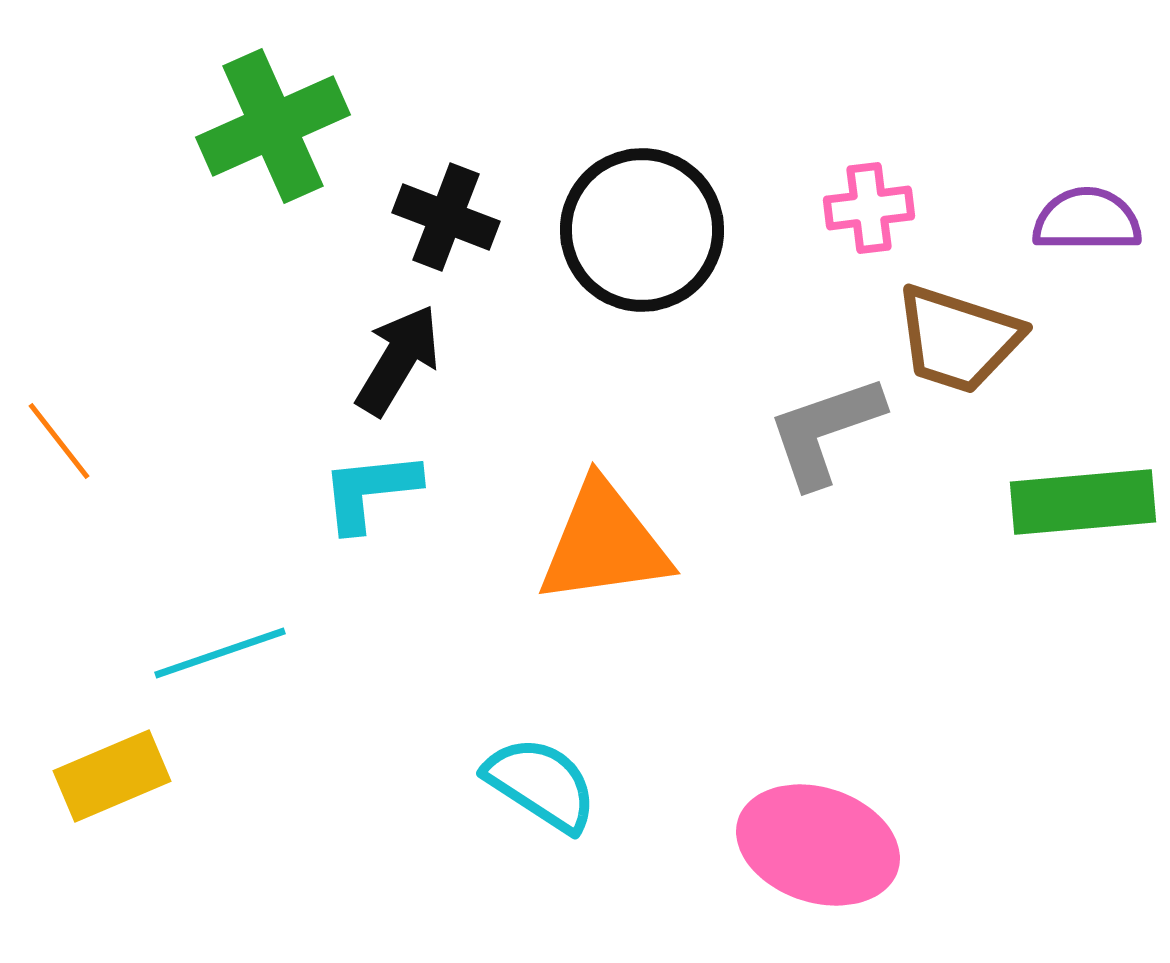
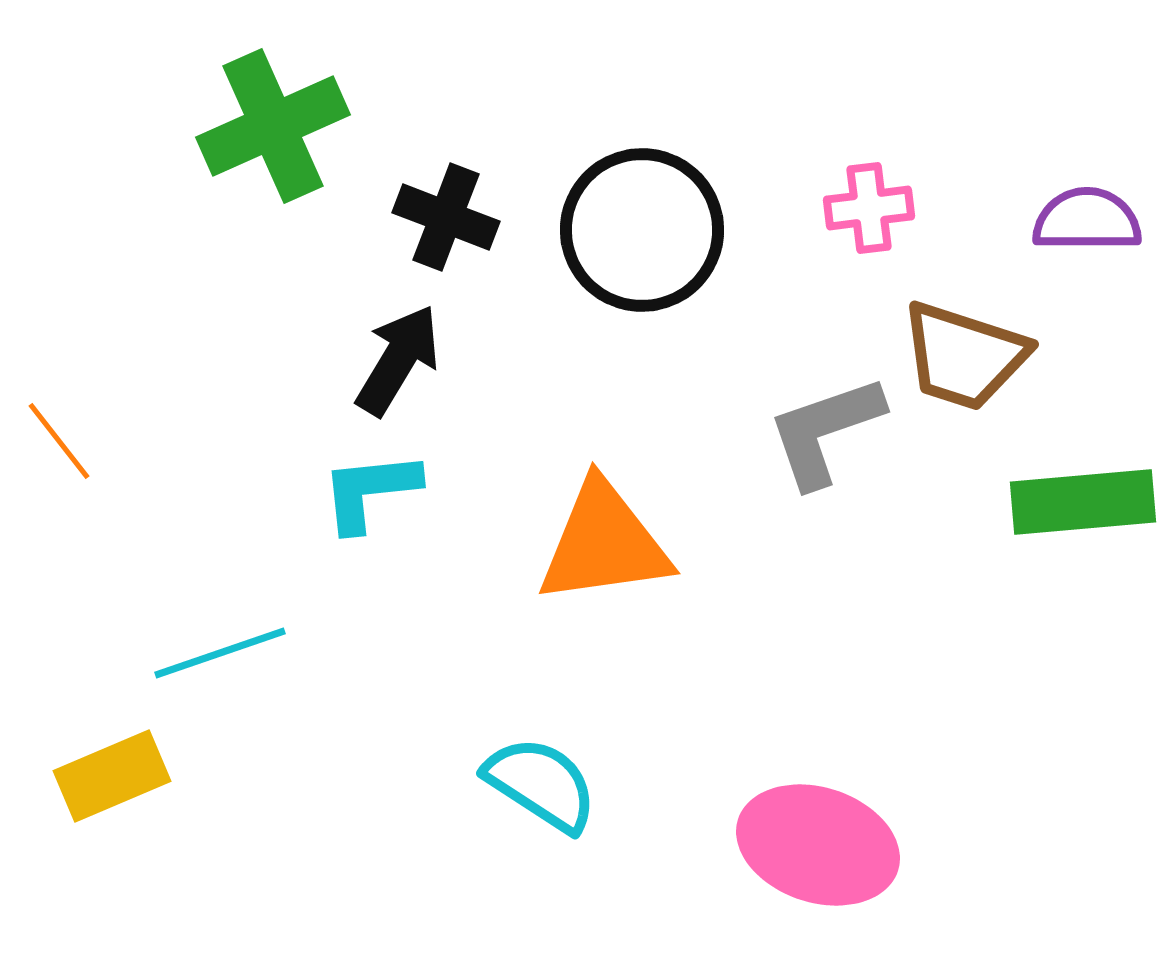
brown trapezoid: moved 6 px right, 17 px down
